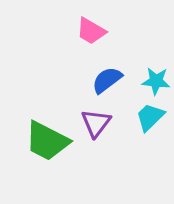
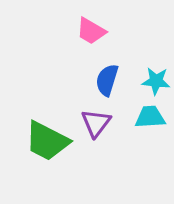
blue semicircle: rotated 36 degrees counterclockwise
cyan trapezoid: rotated 40 degrees clockwise
